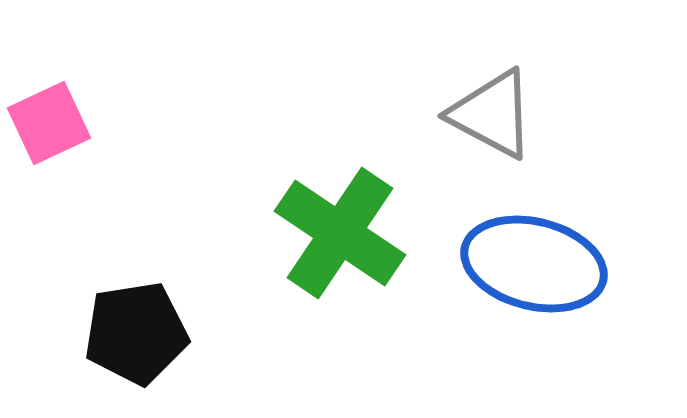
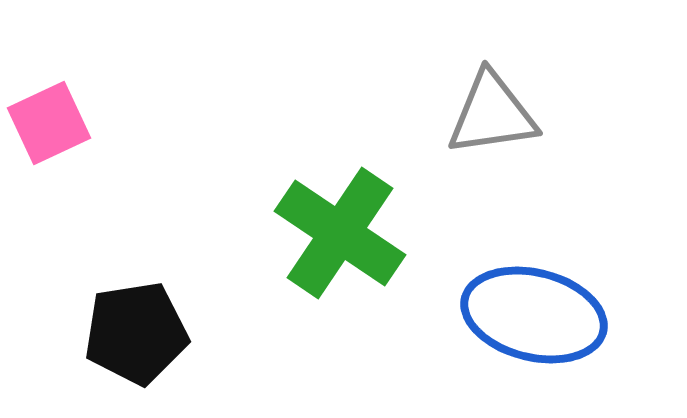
gray triangle: rotated 36 degrees counterclockwise
blue ellipse: moved 51 px down
